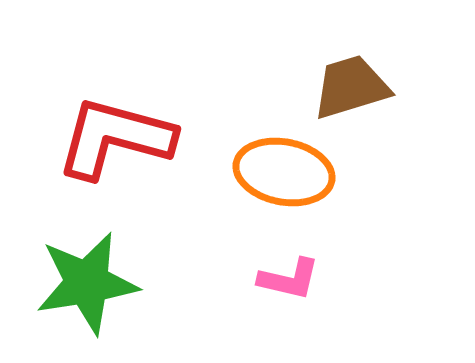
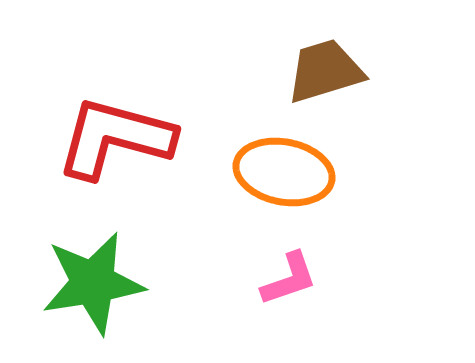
brown trapezoid: moved 26 px left, 16 px up
pink L-shape: rotated 32 degrees counterclockwise
green star: moved 6 px right
